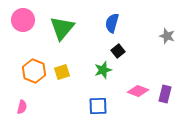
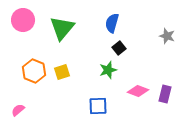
black square: moved 1 px right, 3 px up
green star: moved 5 px right
pink semicircle: moved 4 px left, 3 px down; rotated 144 degrees counterclockwise
